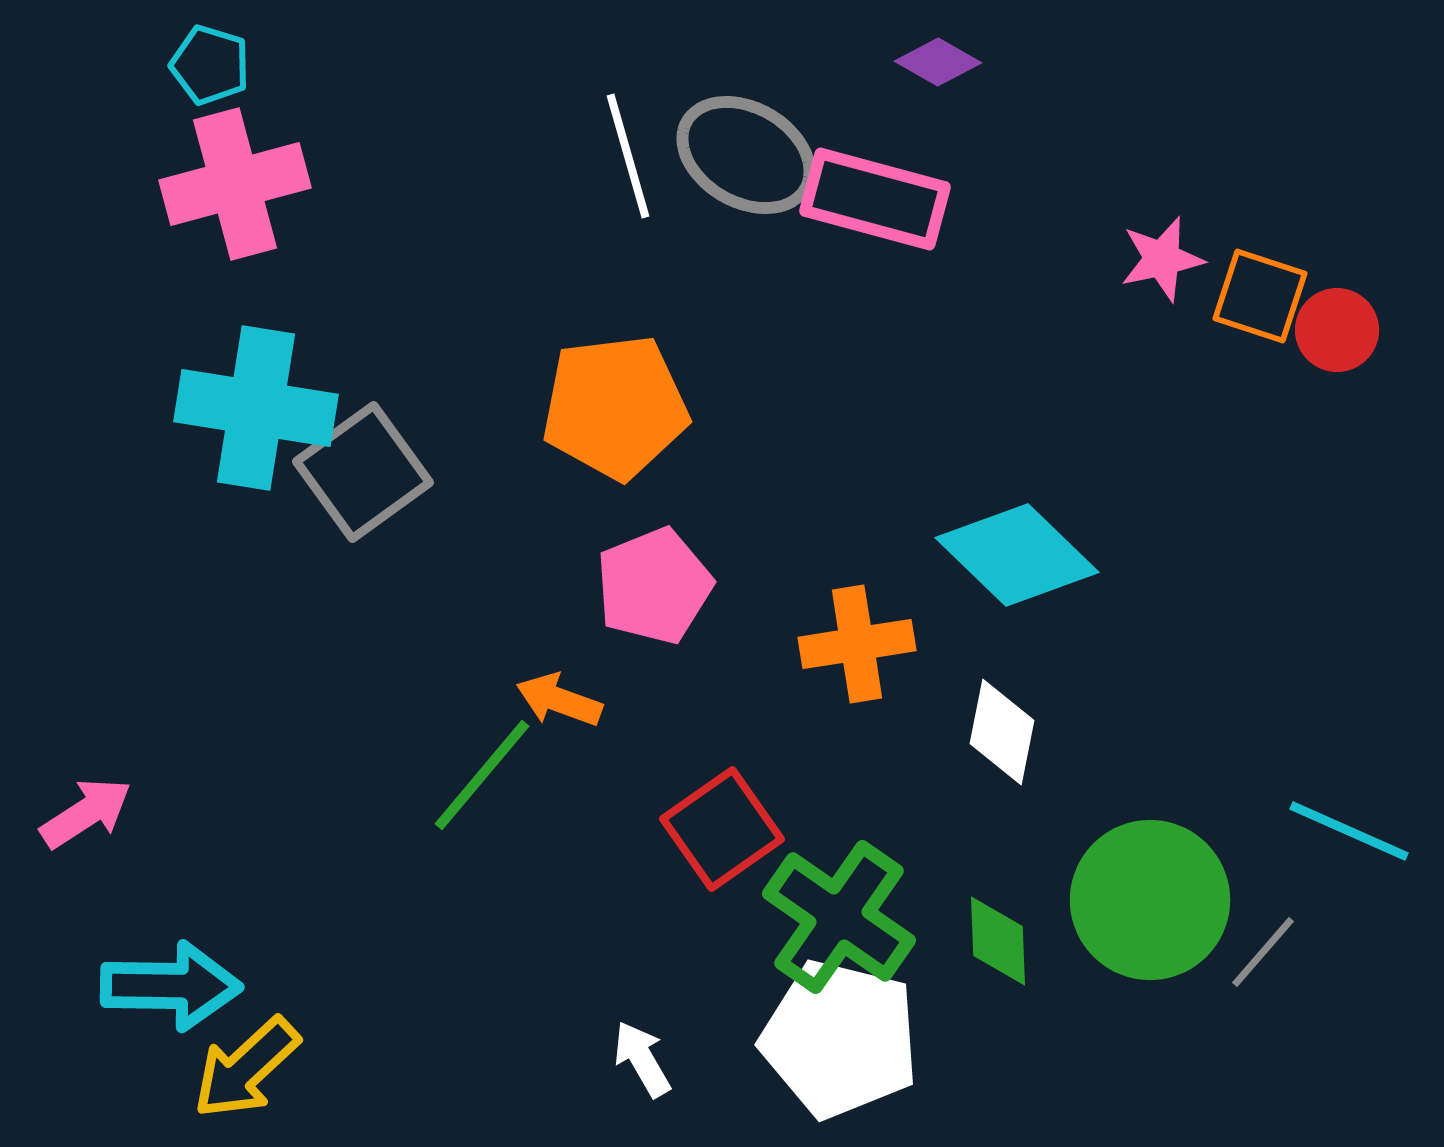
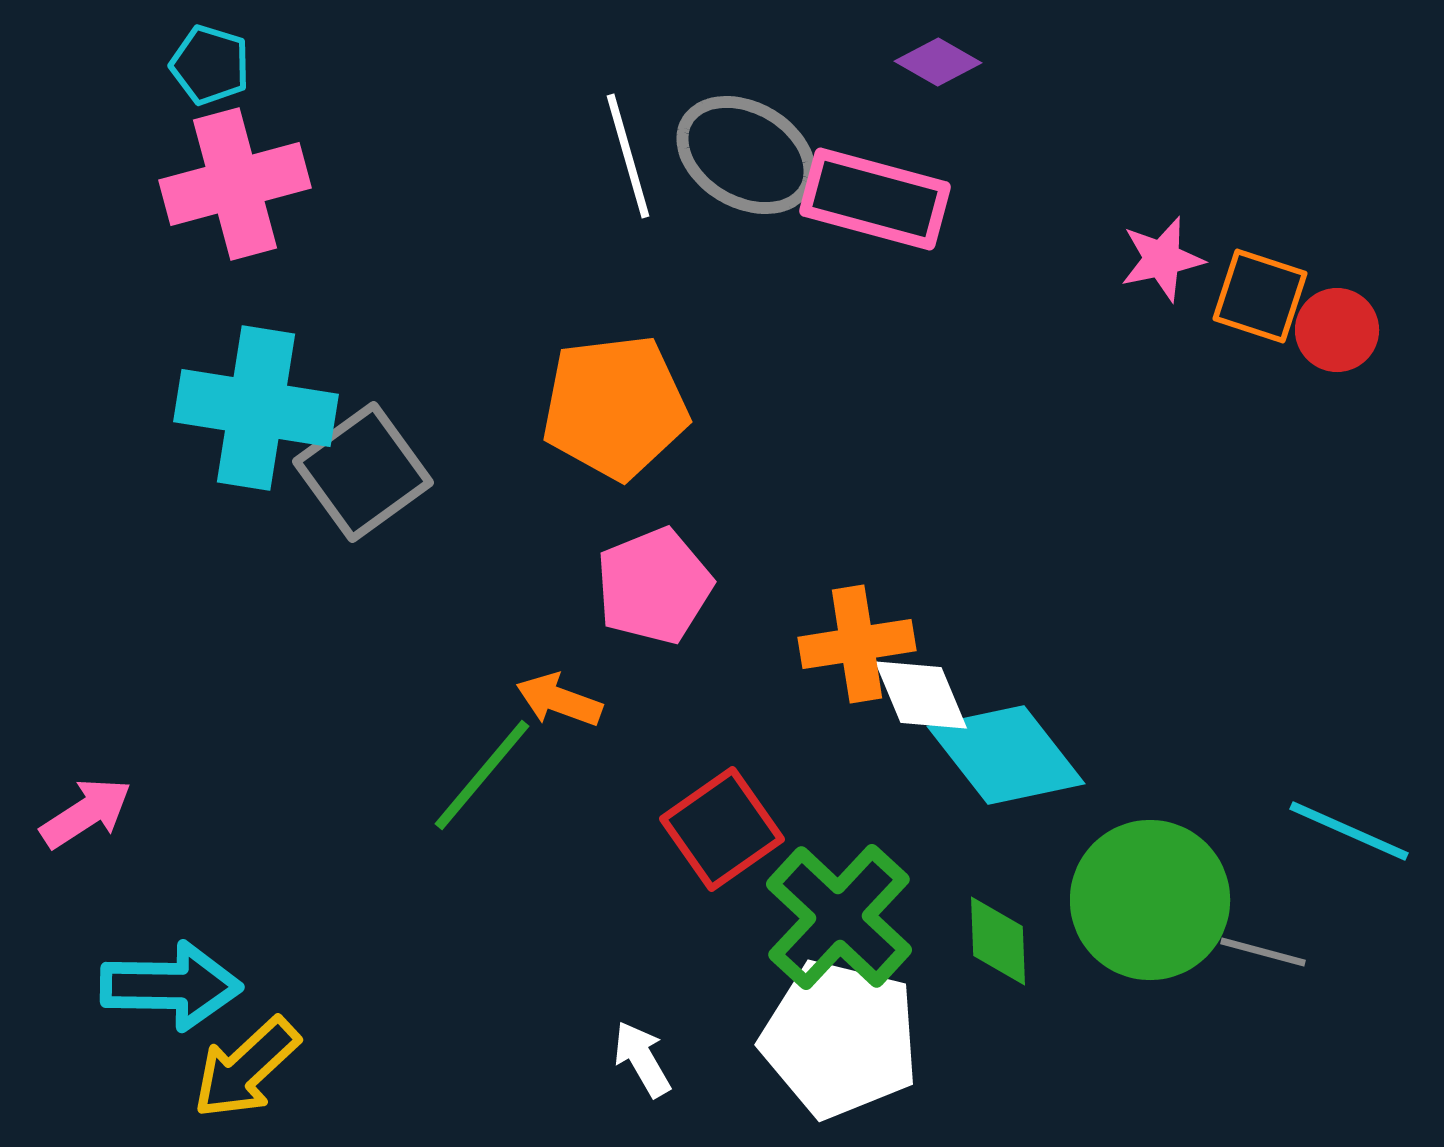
cyan diamond: moved 11 px left, 200 px down; rotated 8 degrees clockwise
white diamond: moved 81 px left, 37 px up; rotated 34 degrees counterclockwise
green cross: rotated 8 degrees clockwise
gray line: rotated 64 degrees clockwise
